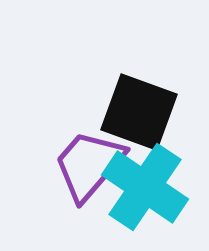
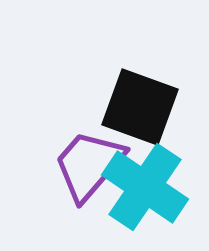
black square: moved 1 px right, 5 px up
